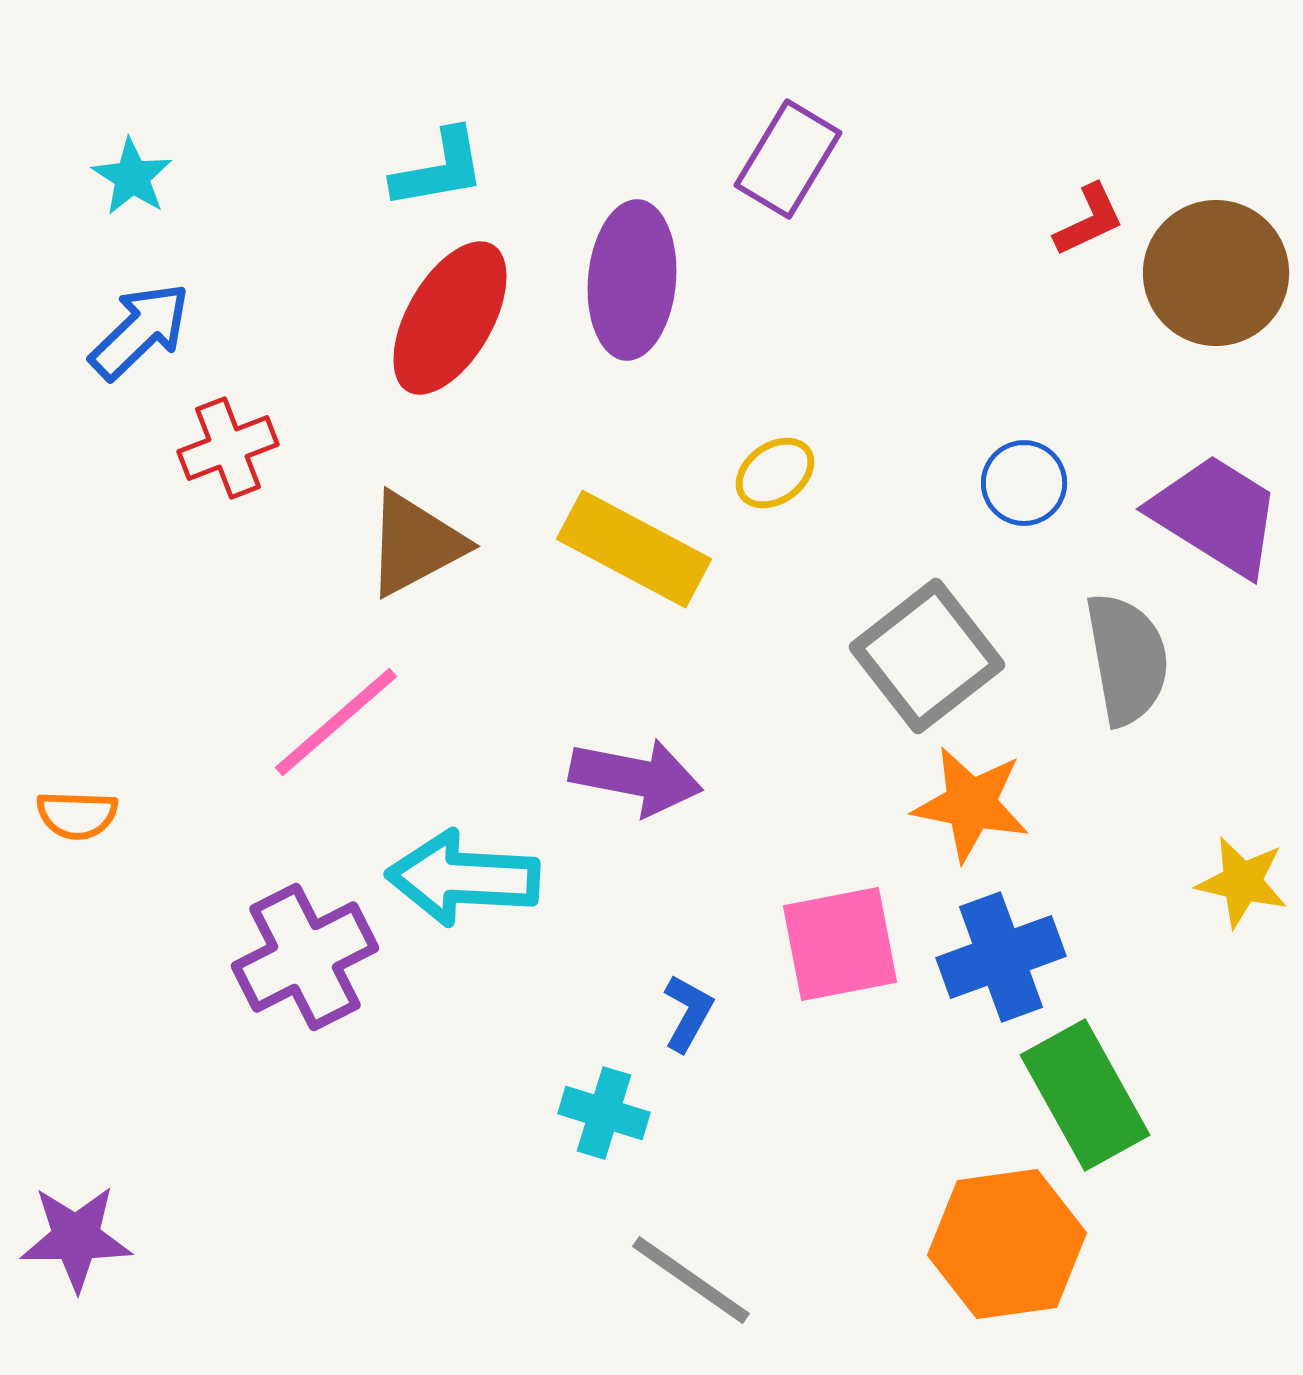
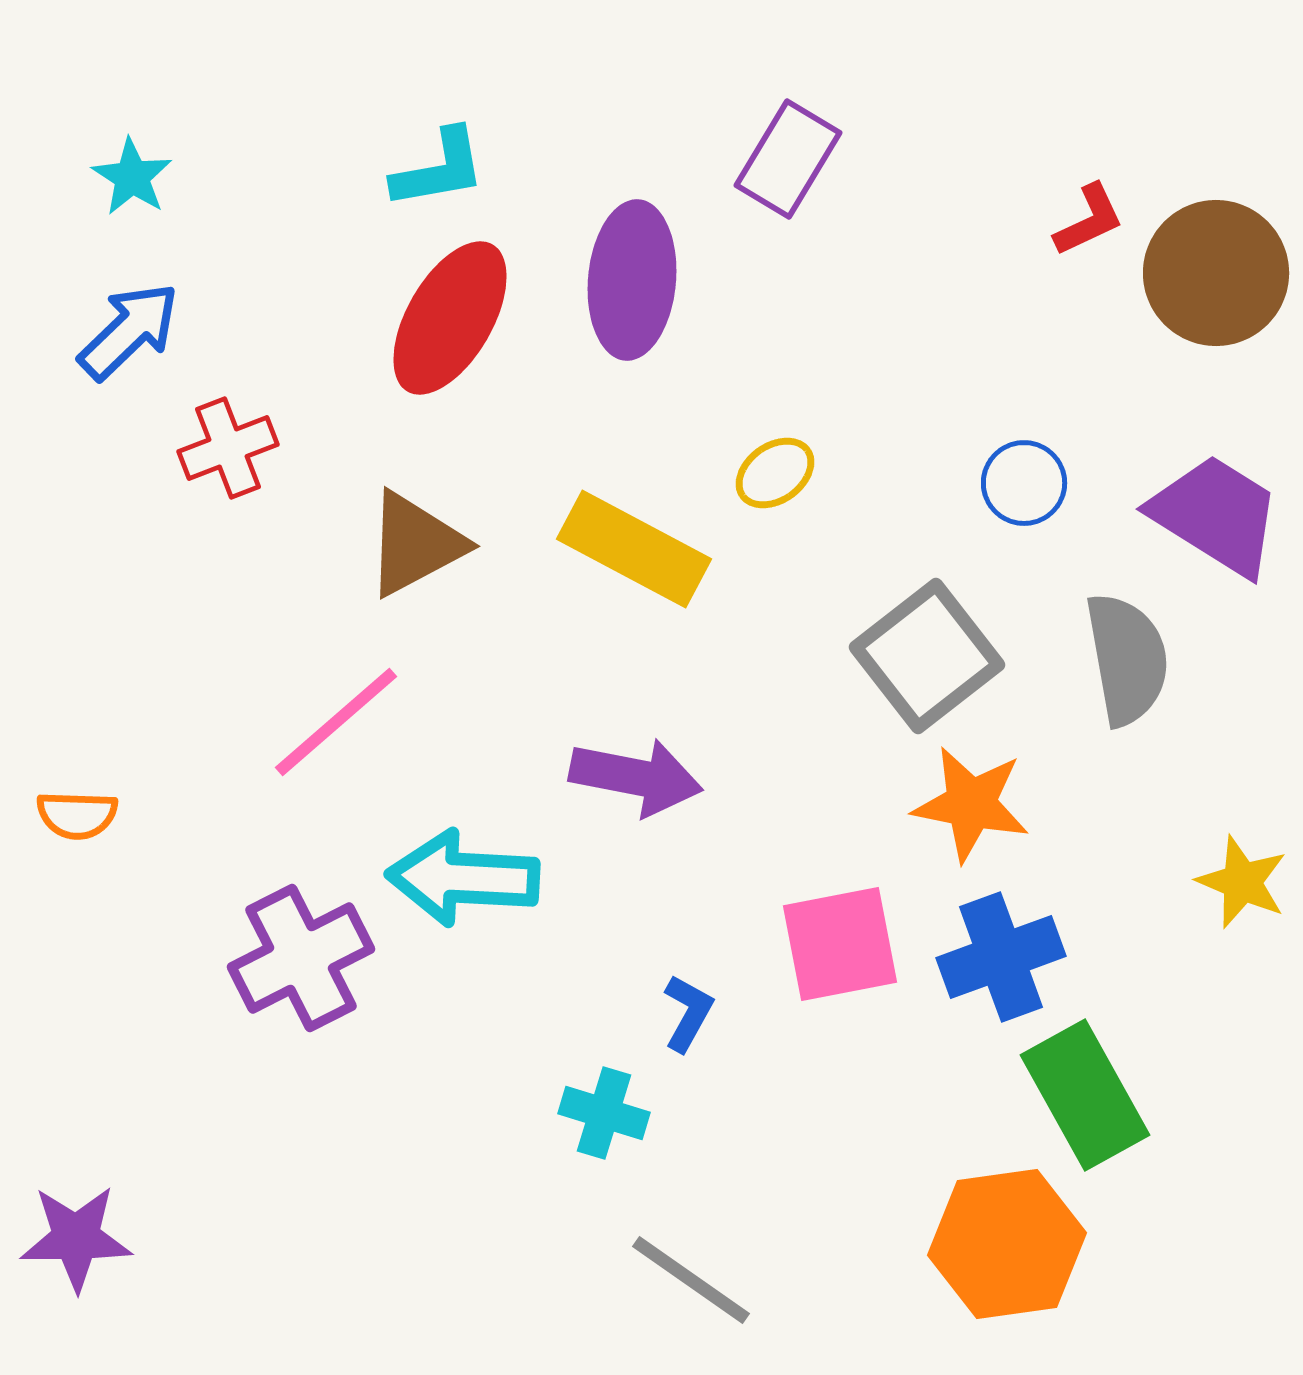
blue arrow: moved 11 px left
yellow star: rotated 10 degrees clockwise
purple cross: moved 4 px left, 1 px down
